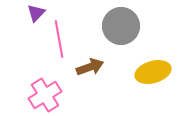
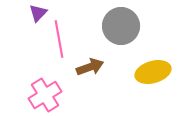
purple triangle: moved 2 px right
